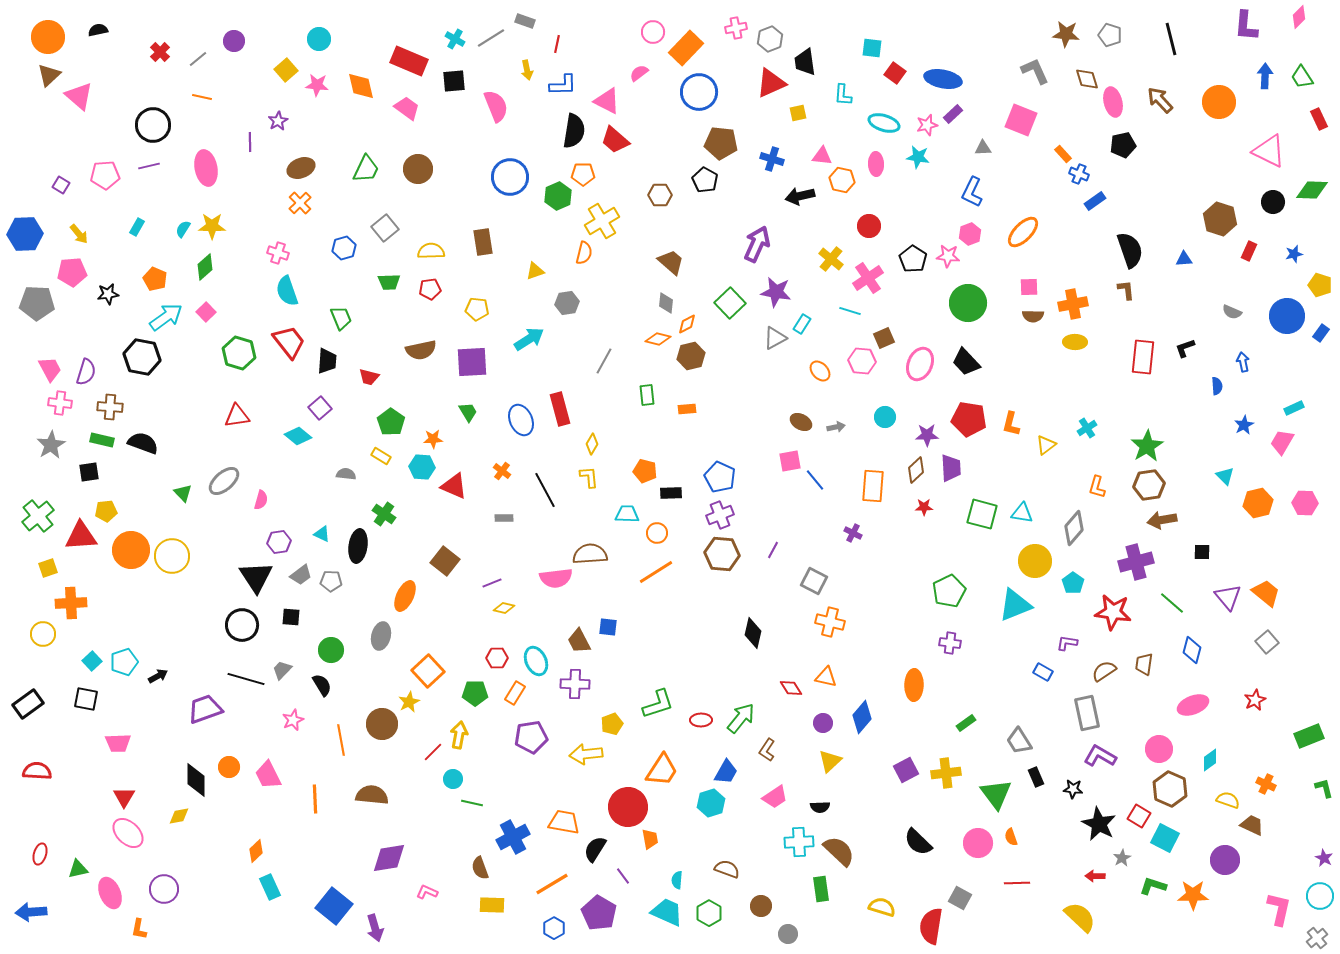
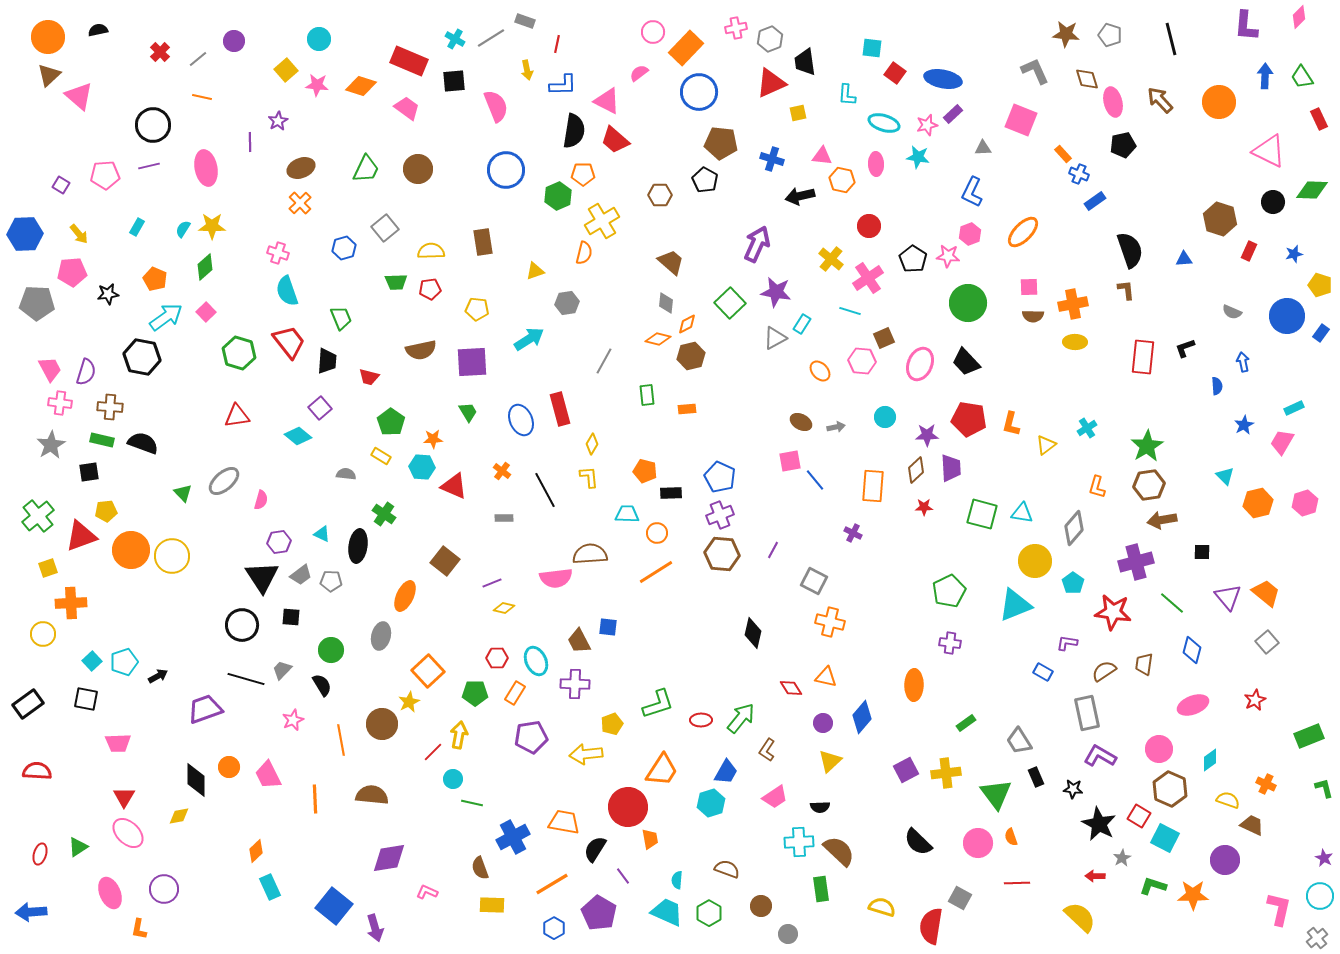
orange diamond at (361, 86): rotated 60 degrees counterclockwise
cyan L-shape at (843, 95): moved 4 px right
blue circle at (510, 177): moved 4 px left, 7 px up
green trapezoid at (389, 282): moved 7 px right
pink hexagon at (1305, 503): rotated 20 degrees counterclockwise
red triangle at (81, 536): rotated 16 degrees counterclockwise
black triangle at (256, 577): moved 6 px right
green triangle at (78, 869): moved 22 px up; rotated 20 degrees counterclockwise
